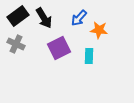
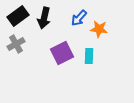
black arrow: rotated 45 degrees clockwise
orange star: moved 1 px up
gray cross: rotated 36 degrees clockwise
purple square: moved 3 px right, 5 px down
